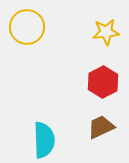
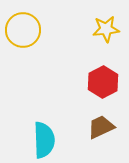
yellow circle: moved 4 px left, 3 px down
yellow star: moved 3 px up
